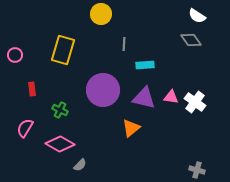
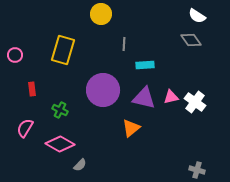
pink triangle: rotated 21 degrees counterclockwise
